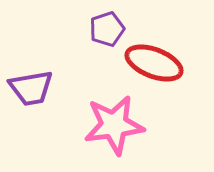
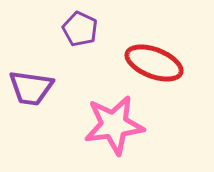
purple pentagon: moved 27 px left; rotated 28 degrees counterclockwise
purple trapezoid: rotated 18 degrees clockwise
